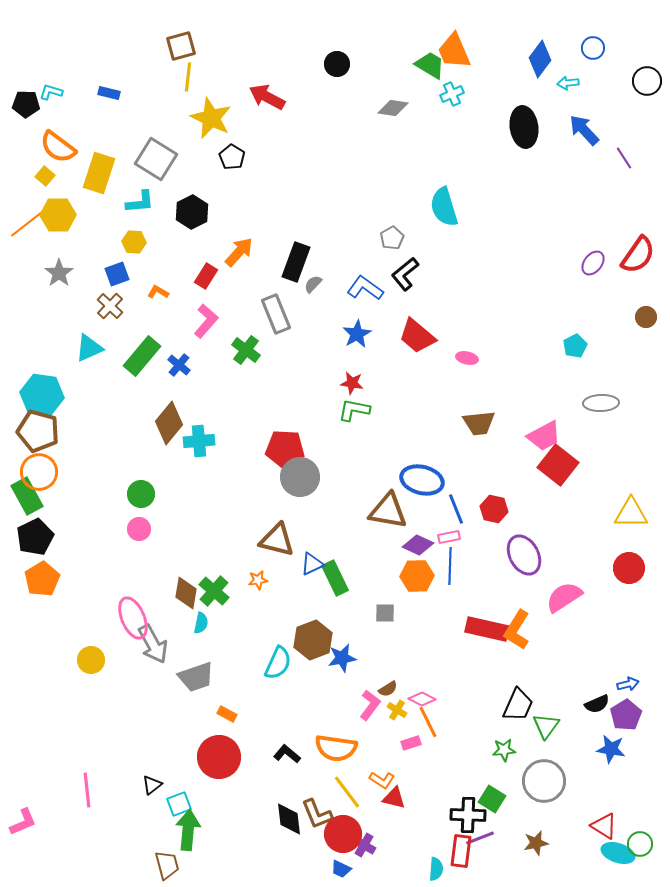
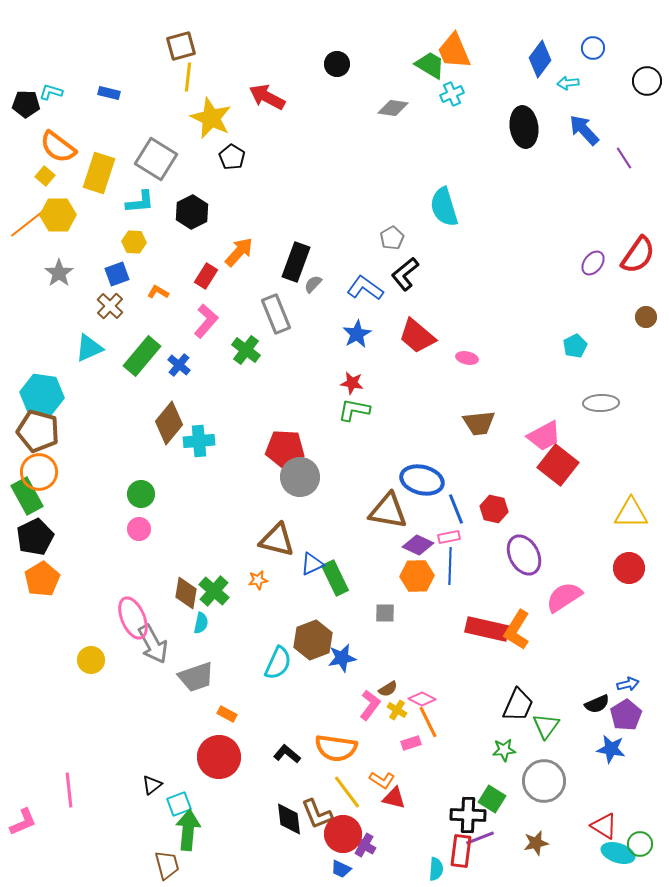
pink line at (87, 790): moved 18 px left
